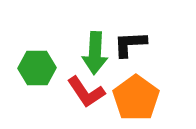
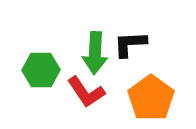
green hexagon: moved 4 px right, 2 px down
orange pentagon: moved 15 px right
